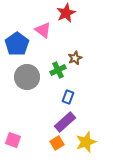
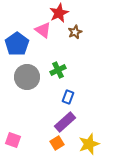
red star: moved 7 px left
brown star: moved 26 px up
yellow star: moved 3 px right, 2 px down
